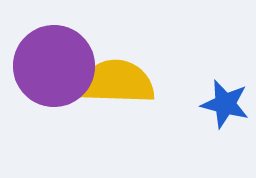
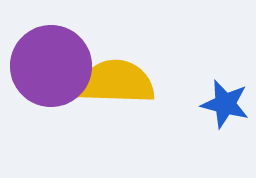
purple circle: moved 3 px left
